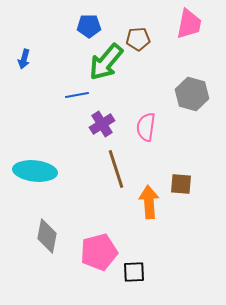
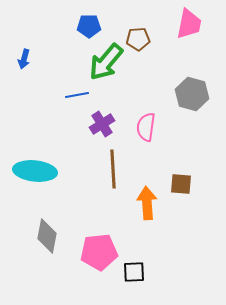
brown line: moved 3 px left; rotated 15 degrees clockwise
orange arrow: moved 2 px left, 1 px down
pink pentagon: rotated 9 degrees clockwise
